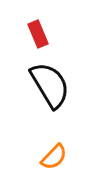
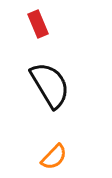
red rectangle: moved 10 px up
